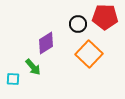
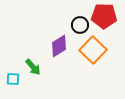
red pentagon: moved 1 px left, 1 px up
black circle: moved 2 px right, 1 px down
purple diamond: moved 13 px right, 3 px down
orange square: moved 4 px right, 4 px up
